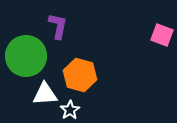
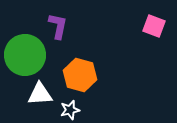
pink square: moved 8 px left, 9 px up
green circle: moved 1 px left, 1 px up
white triangle: moved 5 px left
white star: rotated 18 degrees clockwise
